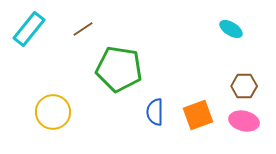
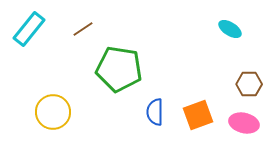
cyan ellipse: moved 1 px left
brown hexagon: moved 5 px right, 2 px up
pink ellipse: moved 2 px down
